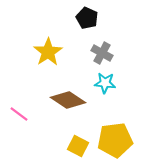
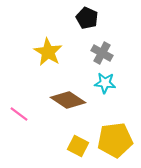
yellow star: rotated 8 degrees counterclockwise
